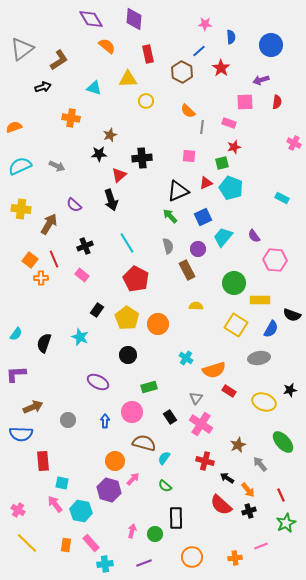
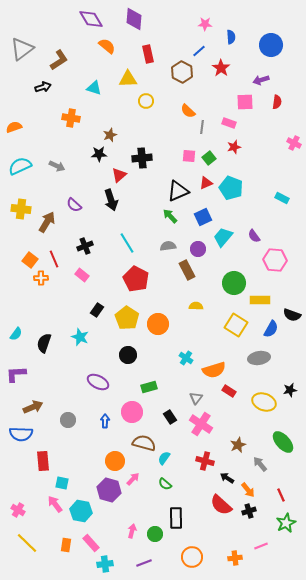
green square at (222, 163): moved 13 px left, 5 px up; rotated 24 degrees counterclockwise
brown arrow at (49, 224): moved 2 px left, 2 px up
gray semicircle at (168, 246): rotated 84 degrees counterclockwise
green semicircle at (165, 486): moved 2 px up
